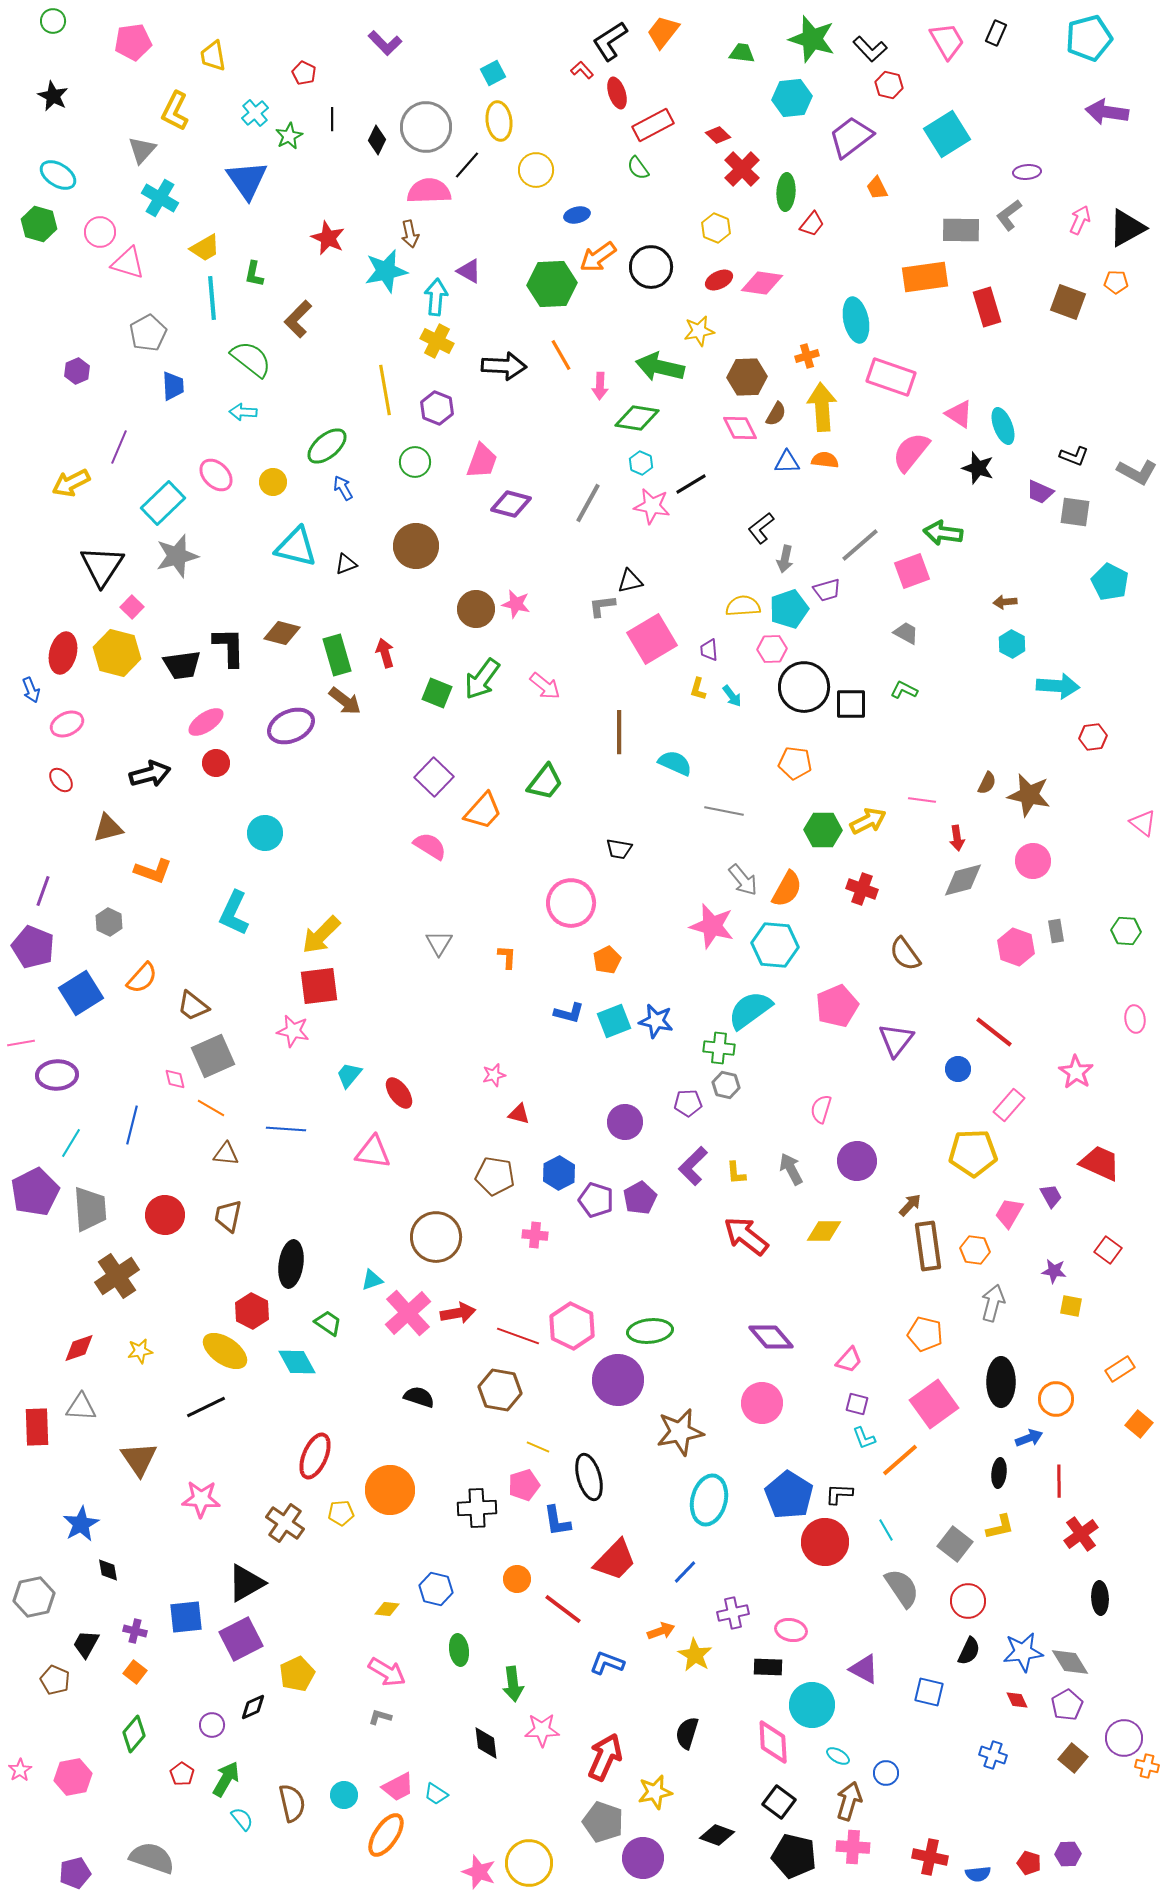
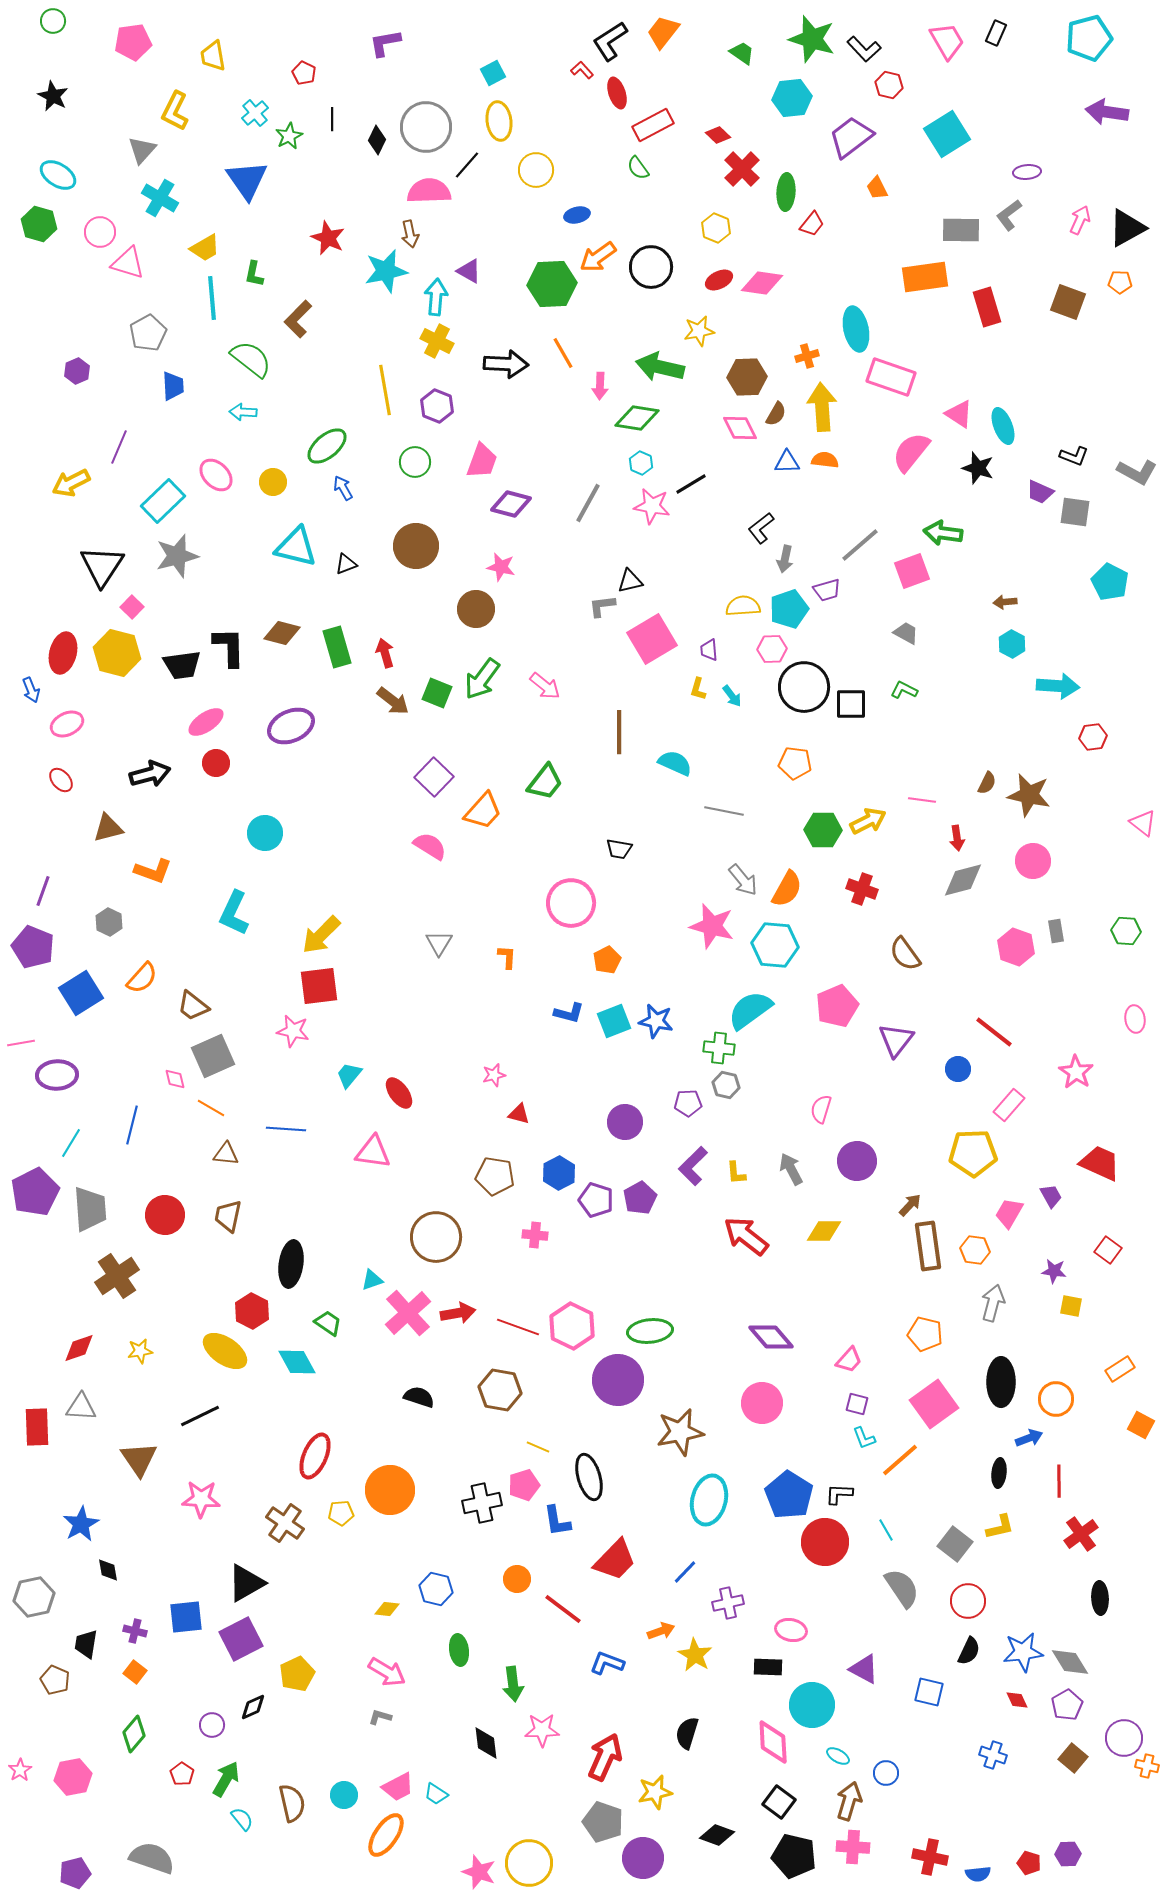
purple L-shape at (385, 43): rotated 124 degrees clockwise
black L-shape at (870, 49): moved 6 px left
green trapezoid at (742, 53): rotated 28 degrees clockwise
orange pentagon at (1116, 282): moved 4 px right
cyan ellipse at (856, 320): moved 9 px down
orange line at (561, 355): moved 2 px right, 2 px up
black arrow at (504, 366): moved 2 px right, 2 px up
purple hexagon at (437, 408): moved 2 px up
cyan rectangle at (163, 503): moved 2 px up
pink star at (516, 604): moved 15 px left, 37 px up
green rectangle at (337, 655): moved 8 px up
brown arrow at (345, 701): moved 48 px right
red line at (518, 1336): moved 9 px up
black line at (206, 1407): moved 6 px left, 9 px down
orange square at (1139, 1424): moved 2 px right, 1 px down; rotated 12 degrees counterclockwise
black cross at (477, 1508): moved 5 px right, 5 px up; rotated 9 degrees counterclockwise
purple cross at (733, 1613): moved 5 px left, 10 px up
black trapezoid at (86, 1644): rotated 20 degrees counterclockwise
